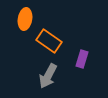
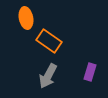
orange ellipse: moved 1 px right, 1 px up; rotated 20 degrees counterclockwise
purple rectangle: moved 8 px right, 13 px down
